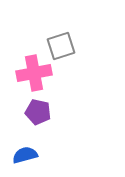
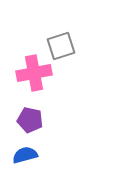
purple pentagon: moved 8 px left, 8 px down
